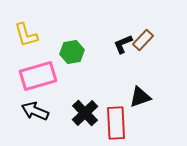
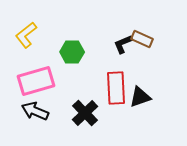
yellow L-shape: rotated 68 degrees clockwise
brown rectangle: moved 1 px left, 1 px up; rotated 70 degrees clockwise
green hexagon: rotated 10 degrees clockwise
pink rectangle: moved 2 px left, 5 px down
red rectangle: moved 35 px up
